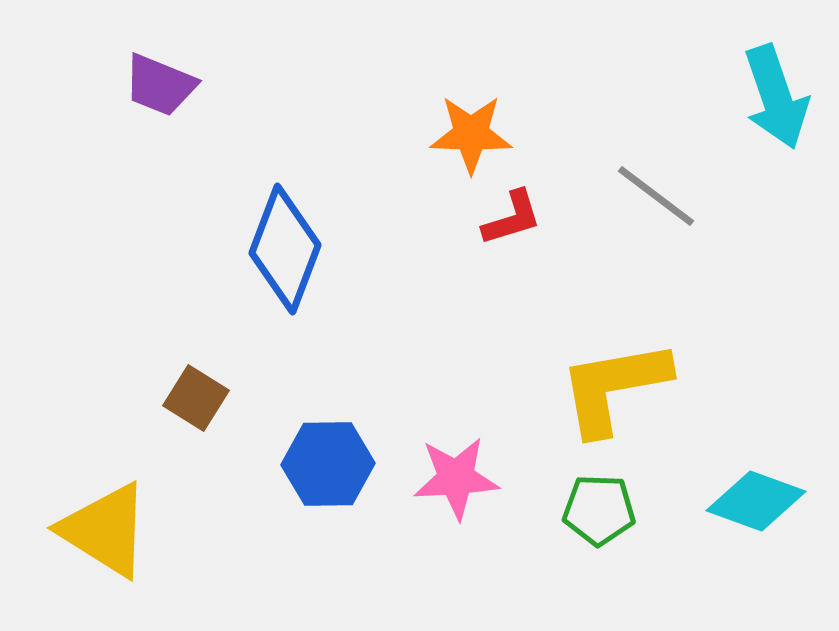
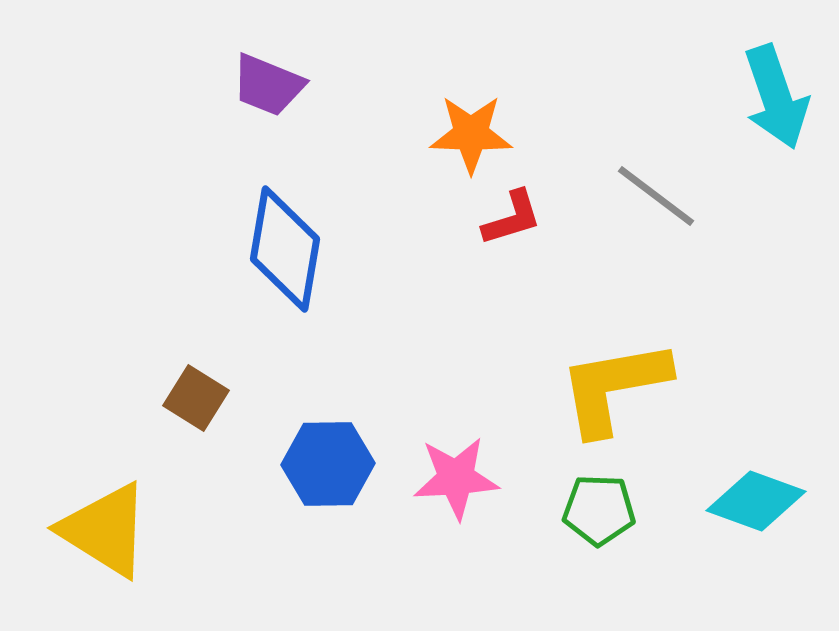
purple trapezoid: moved 108 px right
blue diamond: rotated 11 degrees counterclockwise
